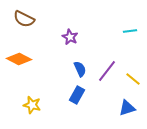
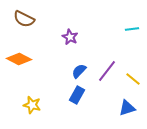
cyan line: moved 2 px right, 2 px up
blue semicircle: moved 1 px left, 2 px down; rotated 112 degrees counterclockwise
